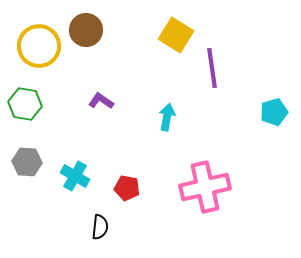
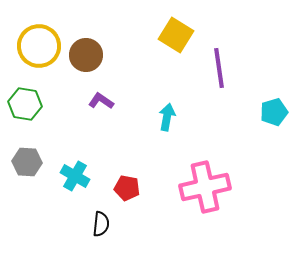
brown circle: moved 25 px down
purple line: moved 7 px right
black semicircle: moved 1 px right, 3 px up
